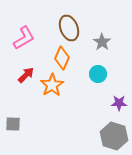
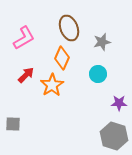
gray star: rotated 24 degrees clockwise
